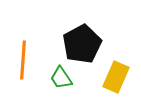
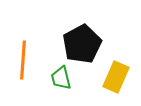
green trapezoid: rotated 20 degrees clockwise
